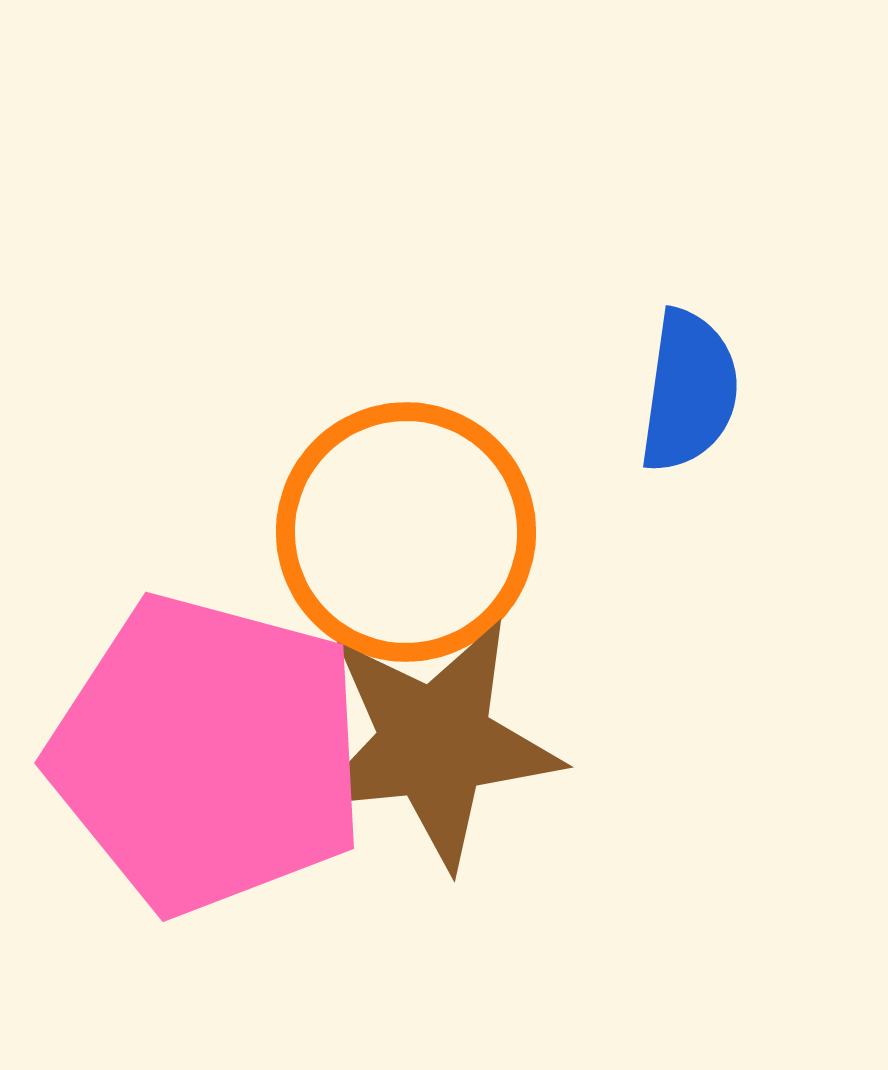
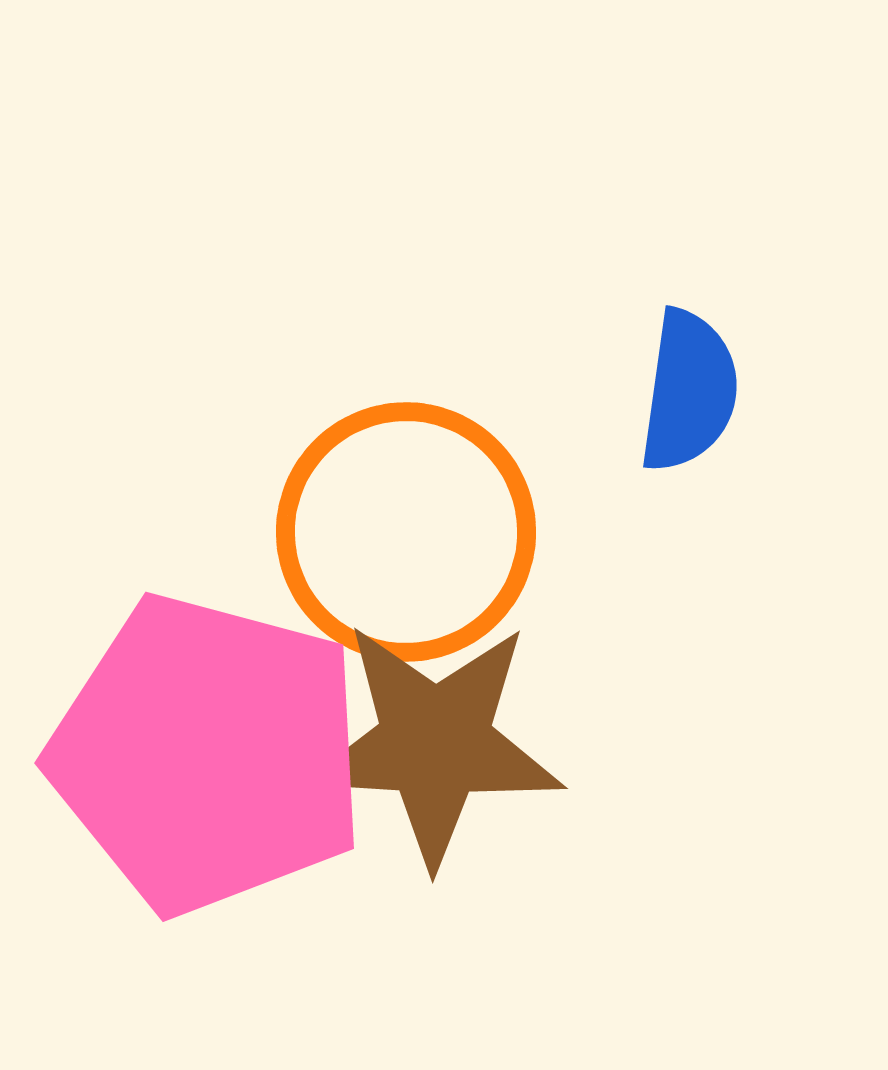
brown star: rotated 9 degrees clockwise
